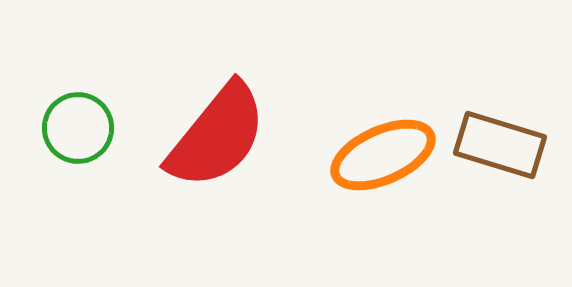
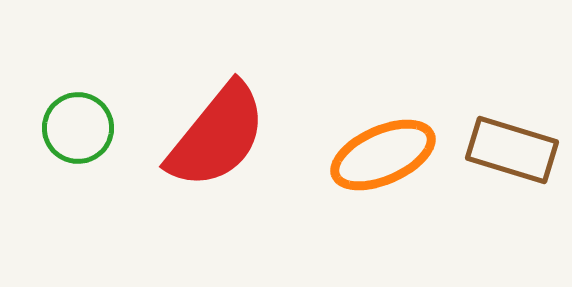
brown rectangle: moved 12 px right, 5 px down
